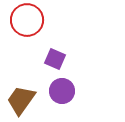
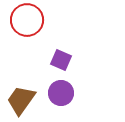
purple square: moved 6 px right, 1 px down
purple circle: moved 1 px left, 2 px down
